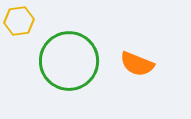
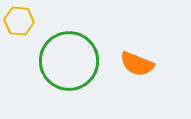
yellow hexagon: rotated 12 degrees clockwise
